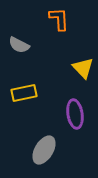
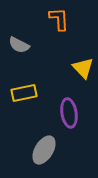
purple ellipse: moved 6 px left, 1 px up
